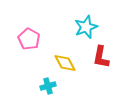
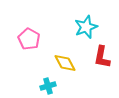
red L-shape: moved 1 px right
